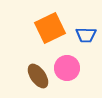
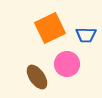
pink circle: moved 4 px up
brown ellipse: moved 1 px left, 1 px down
